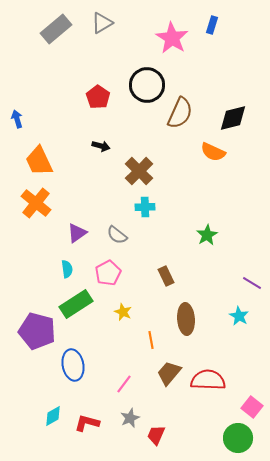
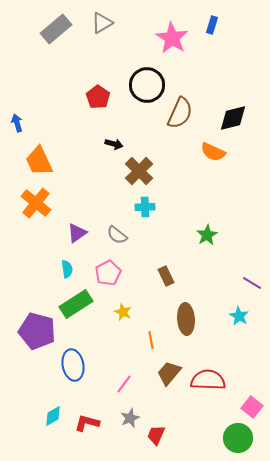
blue arrow: moved 4 px down
black arrow: moved 13 px right, 2 px up
